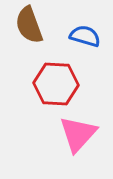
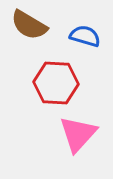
brown semicircle: rotated 39 degrees counterclockwise
red hexagon: moved 1 px up
